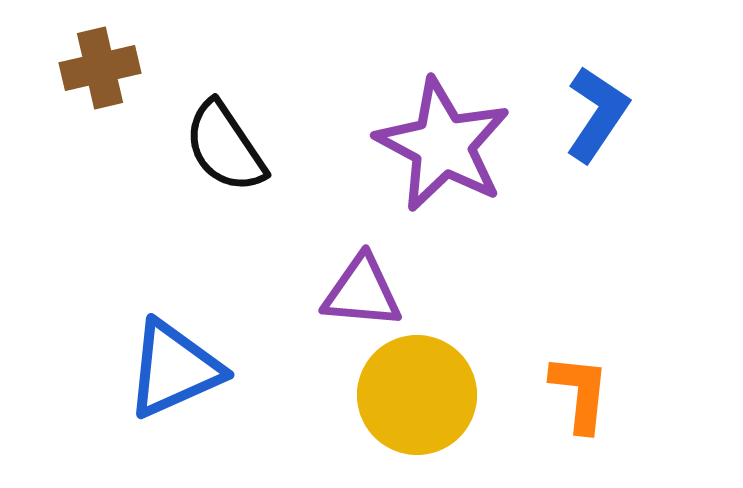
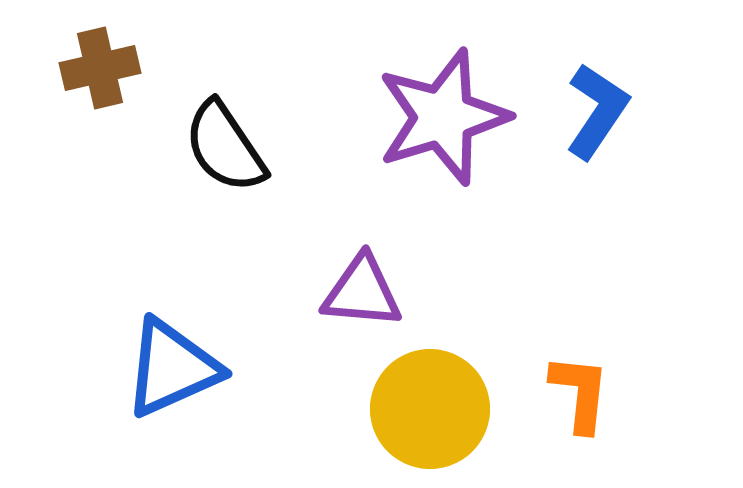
blue L-shape: moved 3 px up
purple star: moved 28 px up; rotated 27 degrees clockwise
blue triangle: moved 2 px left, 1 px up
yellow circle: moved 13 px right, 14 px down
